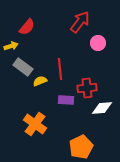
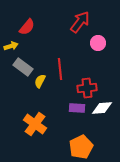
yellow semicircle: rotated 40 degrees counterclockwise
purple rectangle: moved 11 px right, 8 px down
